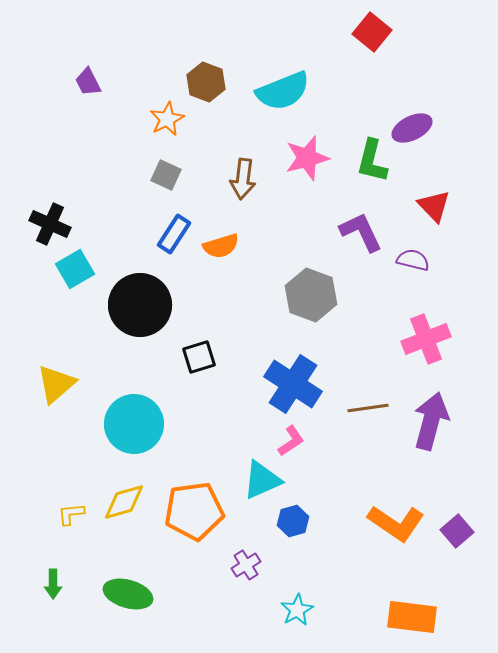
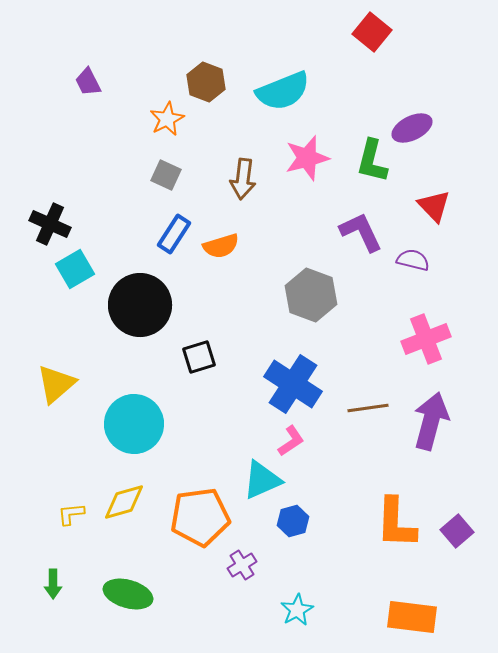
orange pentagon: moved 6 px right, 6 px down
orange L-shape: rotated 58 degrees clockwise
purple cross: moved 4 px left
